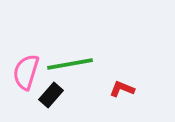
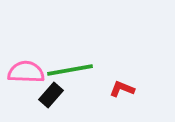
green line: moved 6 px down
pink semicircle: rotated 75 degrees clockwise
